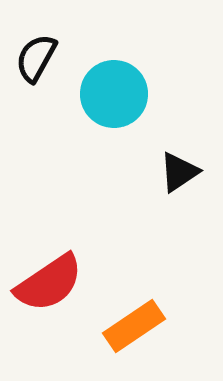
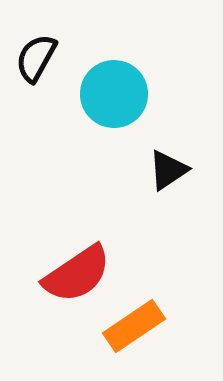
black triangle: moved 11 px left, 2 px up
red semicircle: moved 28 px right, 9 px up
